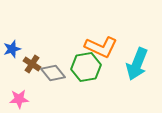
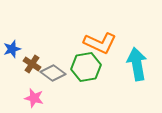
orange L-shape: moved 1 px left, 4 px up
cyan arrow: rotated 148 degrees clockwise
gray diamond: rotated 15 degrees counterclockwise
pink star: moved 15 px right, 1 px up; rotated 18 degrees clockwise
